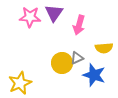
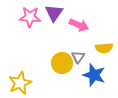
pink arrow: rotated 84 degrees counterclockwise
gray triangle: moved 1 px right, 1 px up; rotated 32 degrees counterclockwise
